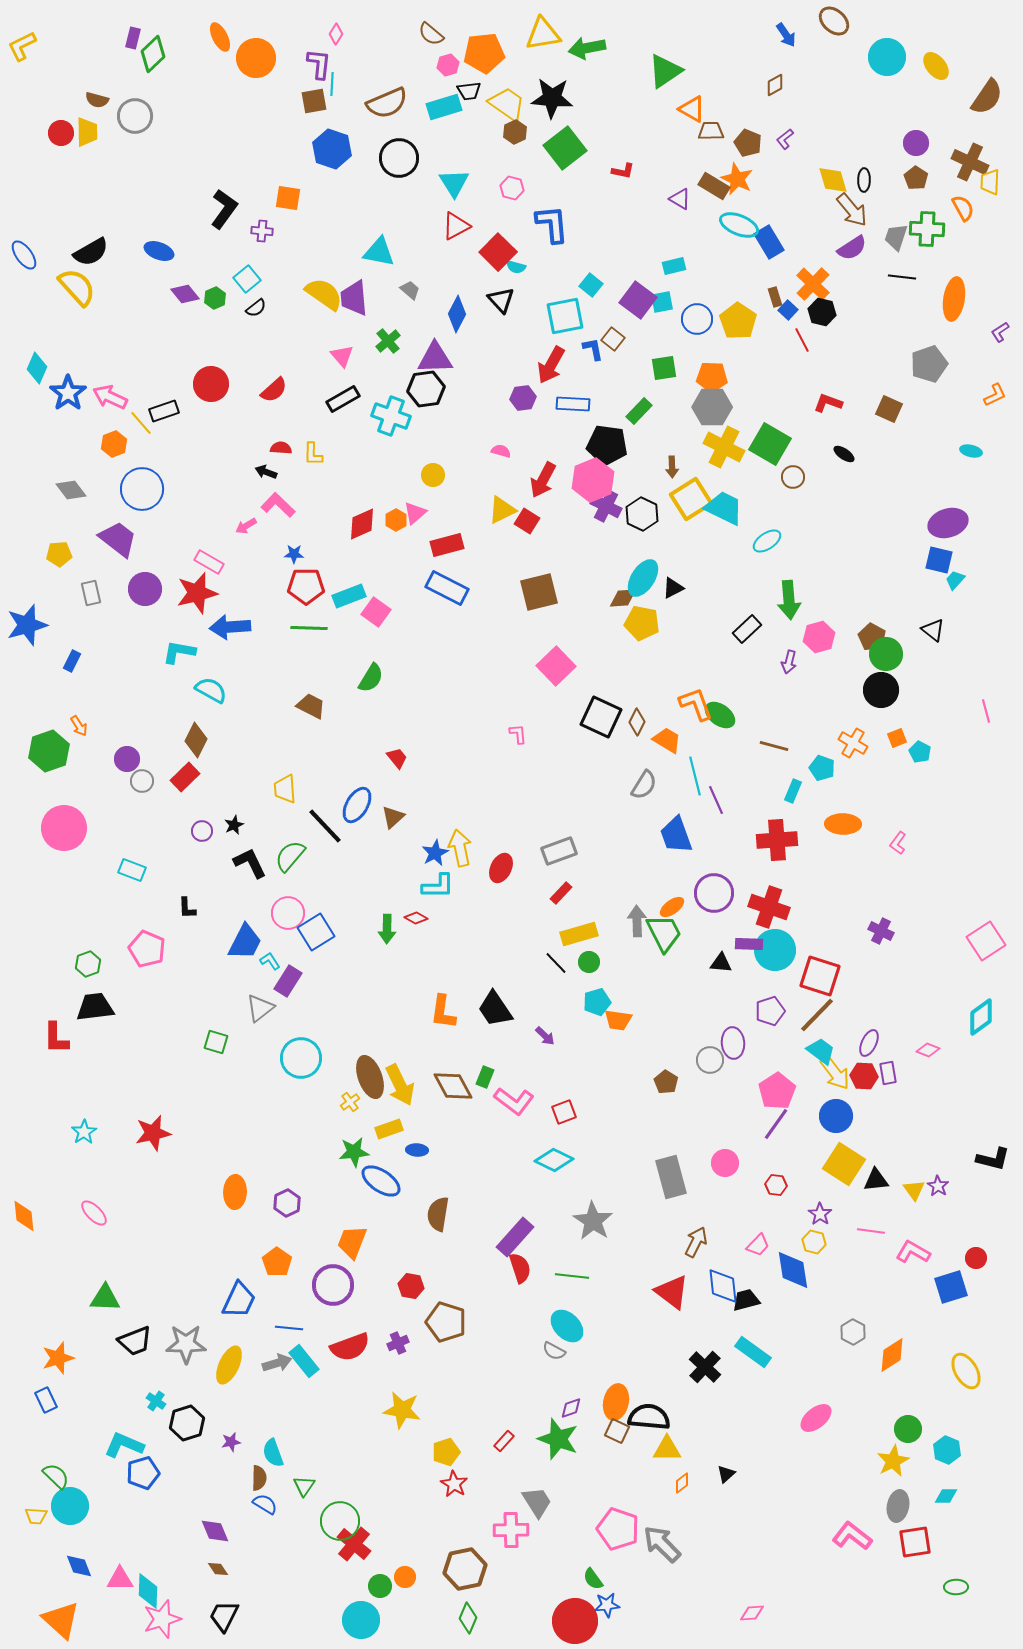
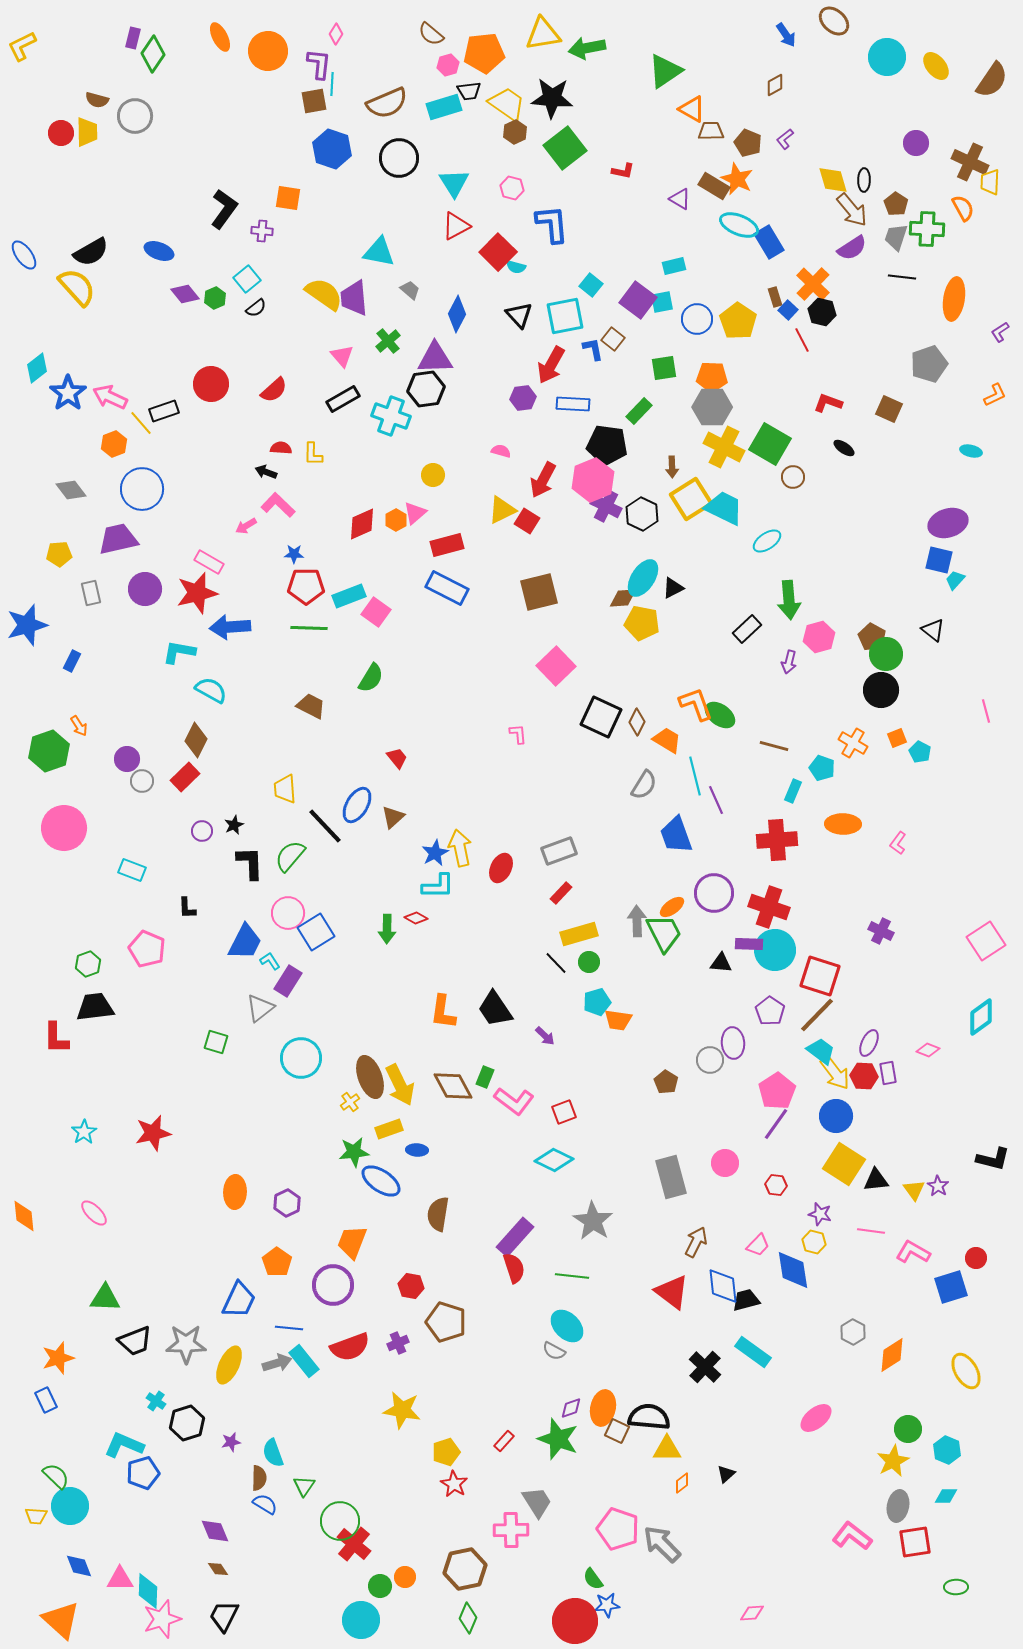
green diamond at (153, 54): rotated 12 degrees counterclockwise
orange circle at (256, 58): moved 12 px right, 7 px up
brown semicircle at (987, 97): moved 5 px right, 17 px up
brown pentagon at (916, 178): moved 20 px left, 26 px down
black triangle at (501, 300): moved 18 px right, 15 px down
cyan diamond at (37, 368): rotated 28 degrees clockwise
black ellipse at (844, 454): moved 6 px up
purple trapezoid at (118, 539): rotated 51 degrees counterclockwise
black L-shape at (250, 863): rotated 24 degrees clockwise
purple pentagon at (770, 1011): rotated 20 degrees counterclockwise
purple star at (820, 1214): rotated 20 degrees counterclockwise
red semicircle at (520, 1268): moved 6 px left
orange ellipse at (616, 1402): moved 13 px left, 6 px down
